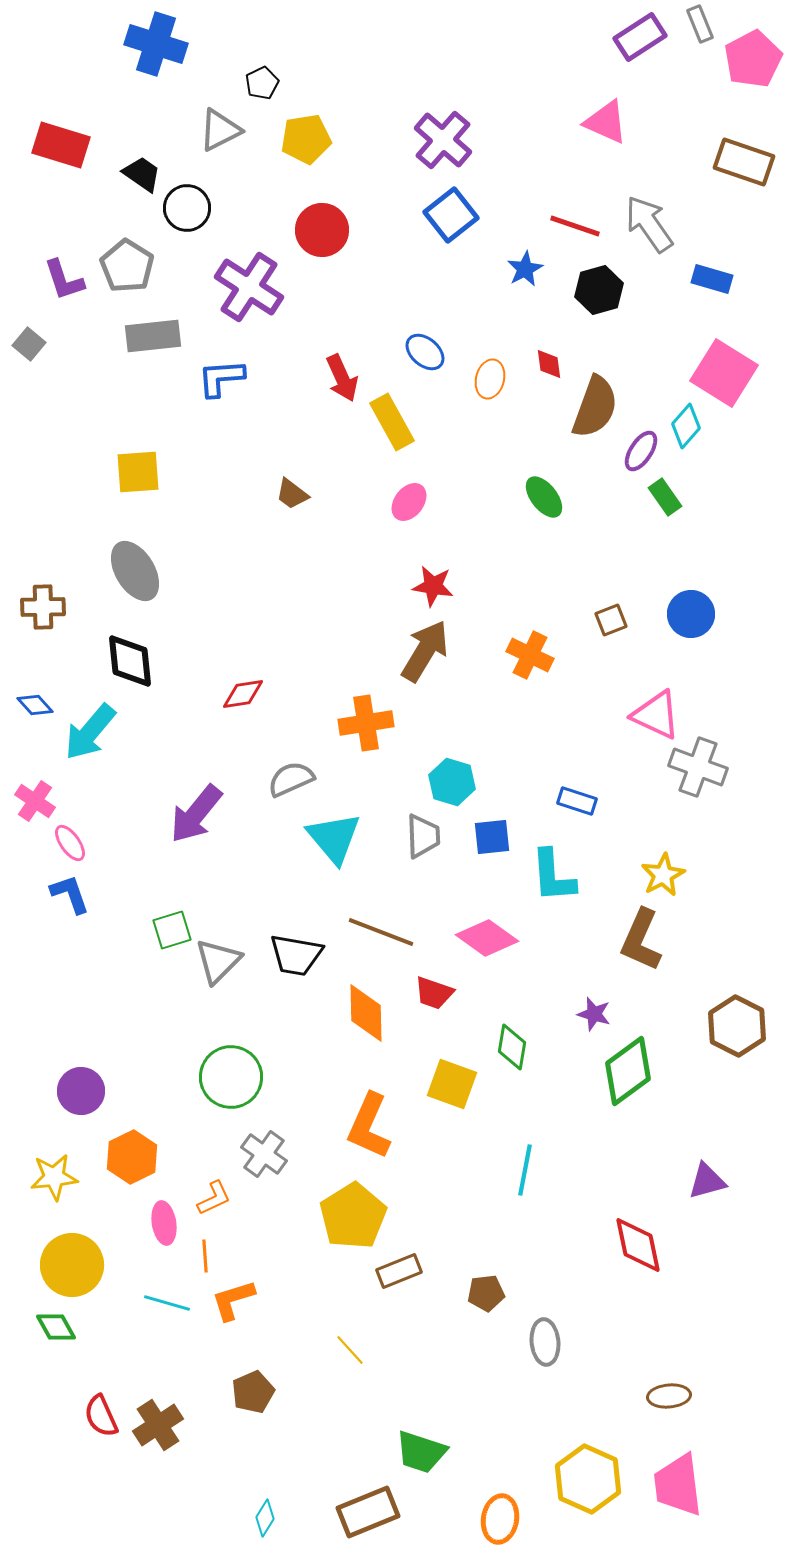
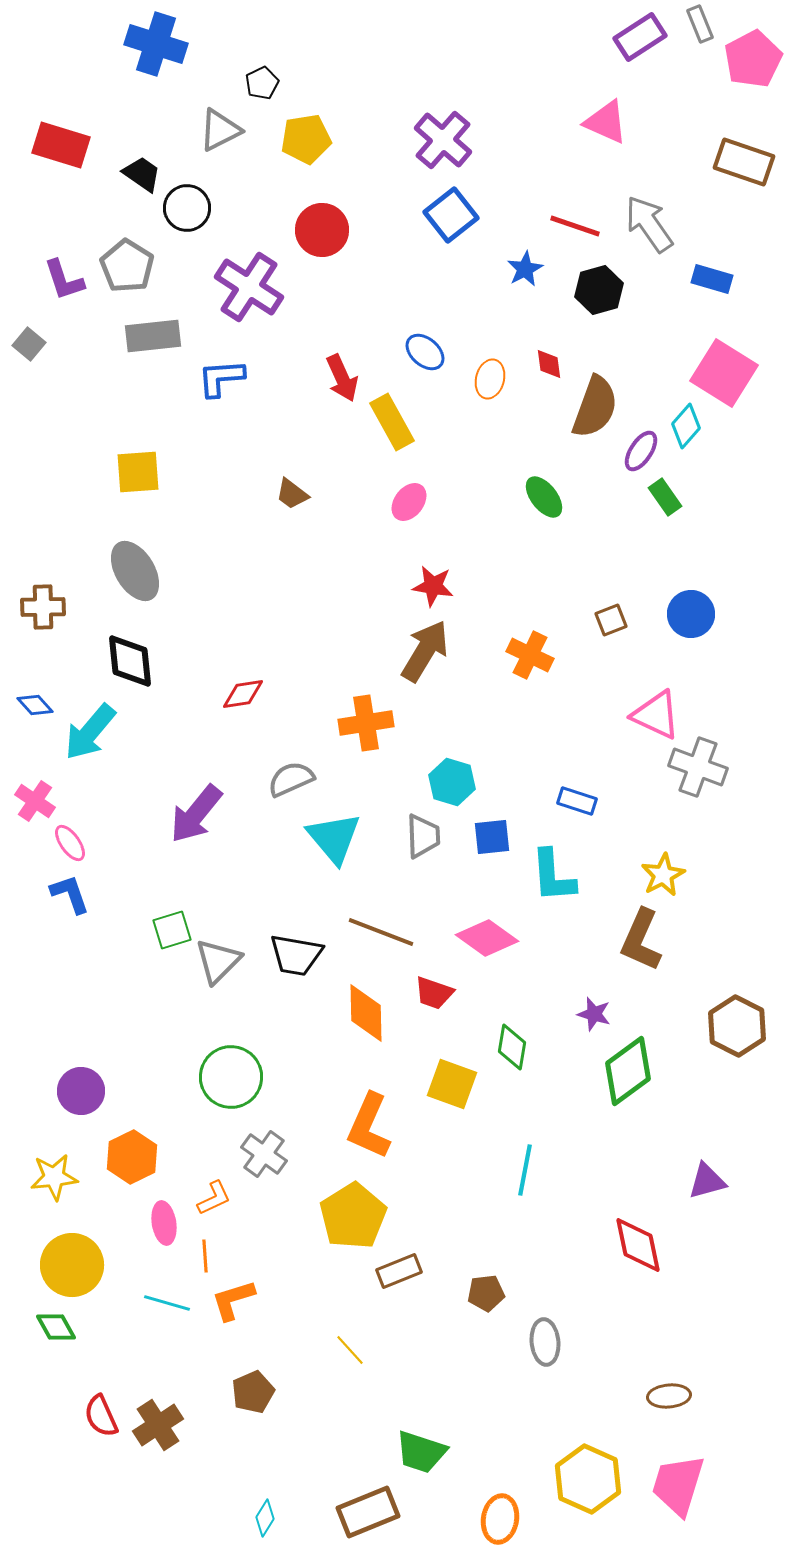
pink trapezoid at (678, 1485): rotated 24 degrees clockwise
